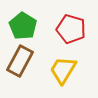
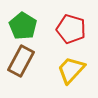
brown rectangle: moved 1 px right
yellow trapezoid: moved 8 px right; rotated 12 degrees clockwise
